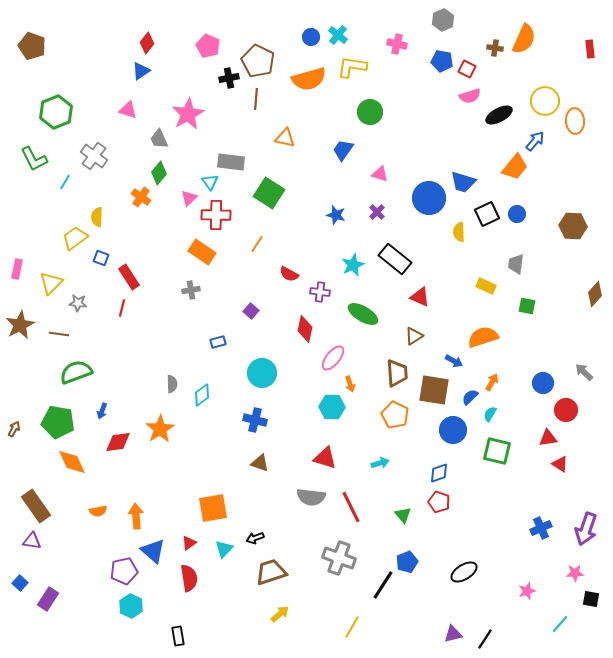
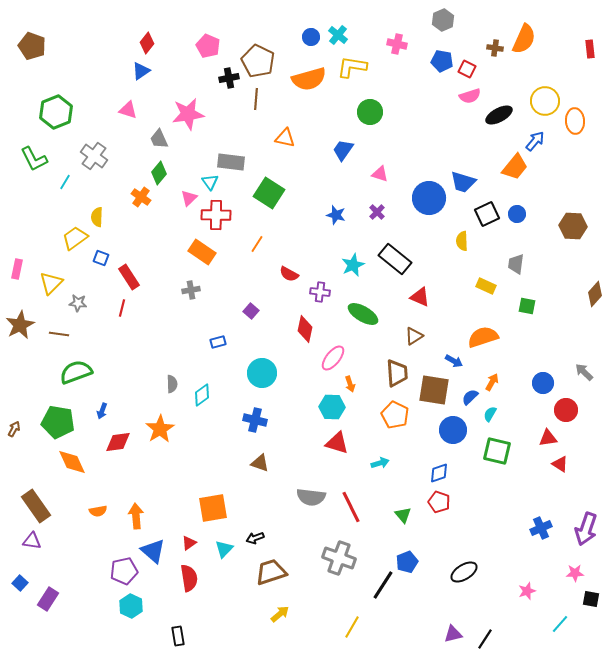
pink star at (188, 114): rotated 20 degrees clockwise
yellow semicircle at (459, 232): moved 3 px right, 9 px down
red triangle at (325, 458): moved 12 px right, 15 px up
